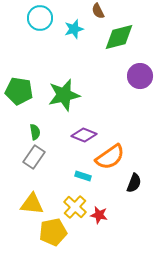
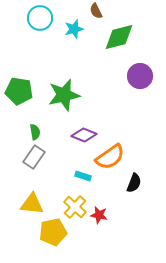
brown semicircle: moved 2 px left
